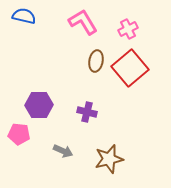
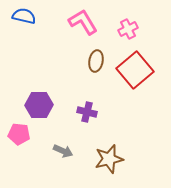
red square: moved 5 px right, 2 px down
